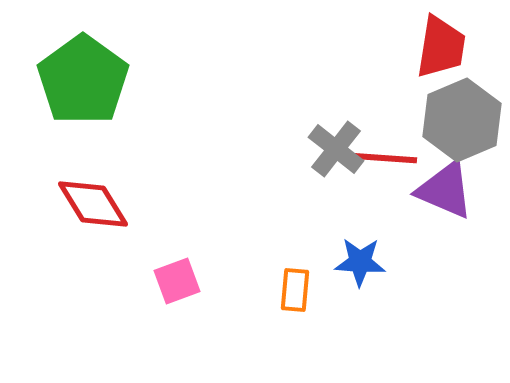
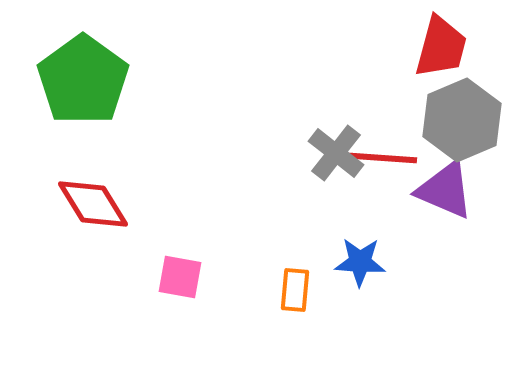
red trapezoid: rotated 6 degrees clockwise
gray cross: moved 4 px down
pink square: moved 3 px right, 4 px up; rotated 30 degrees clockwise
